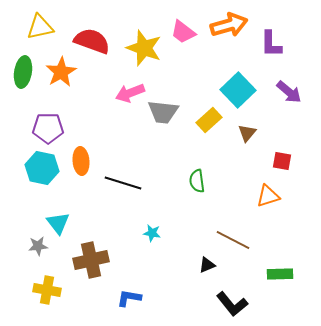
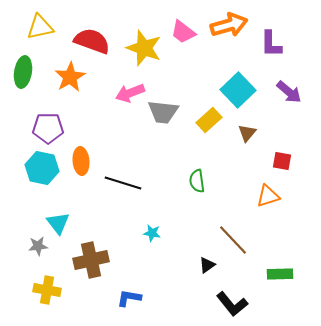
orange star: moved 9 px right, 5 px down
brown line: rotated 20 degrees clockwise
black triangle: rotated 12 degrees counterclockwise
